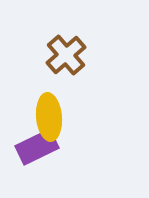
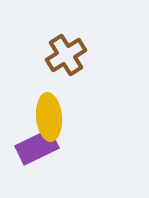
brown cross: rotated 9 degrees clockwise
